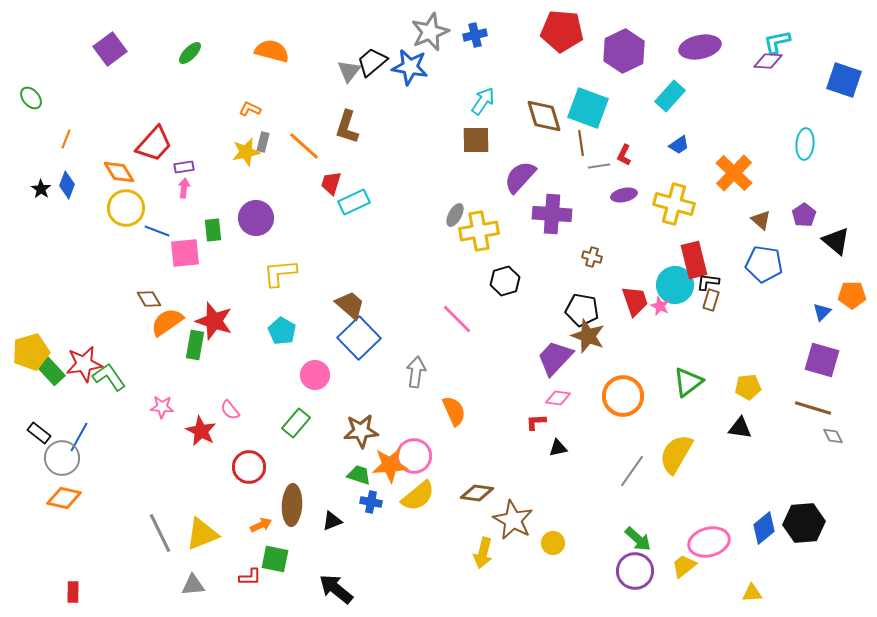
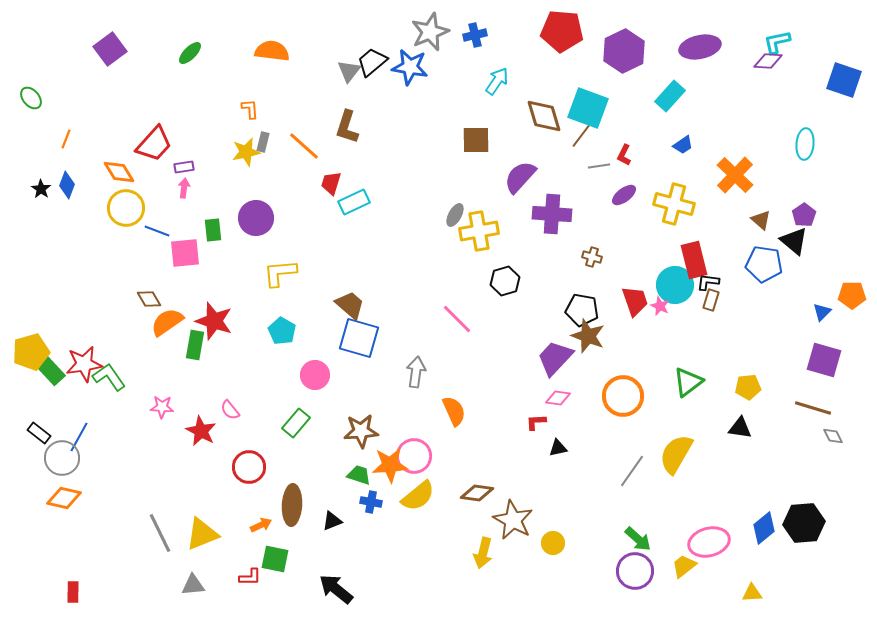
orange semicircle at (272, 51): rotated 8 degrees counterclockwise
cyan arrow at (483, 101): moved 14 px right, 20 px up
orange L-shape at (250, 109): rotated 60 degrees clockwise
brown line at (581, 143): moved 7 px up; rotated 45 degrees clockwise
blue trapezoid at (679, 145): moved 4 px right
orange cross at (734, 173): moved 1 px right, 2 px down
purple ellipse at (624, 195): rotated 25 degrees counterclockwise
black triangle at (836, 241): moved 42 px left
blue square at (359, 338): rotated 30 degrees counterclockwise
purple square at (822, 360): moved 2 px right
